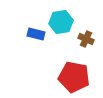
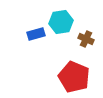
blue rectangle: rotated 30 degrees counterclockwise
red pentagon: rotated 12 degrees clockwise
